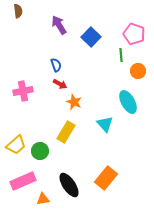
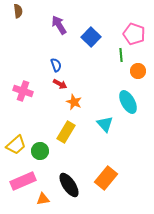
pink cross: rotated 30 degrees clockwise
